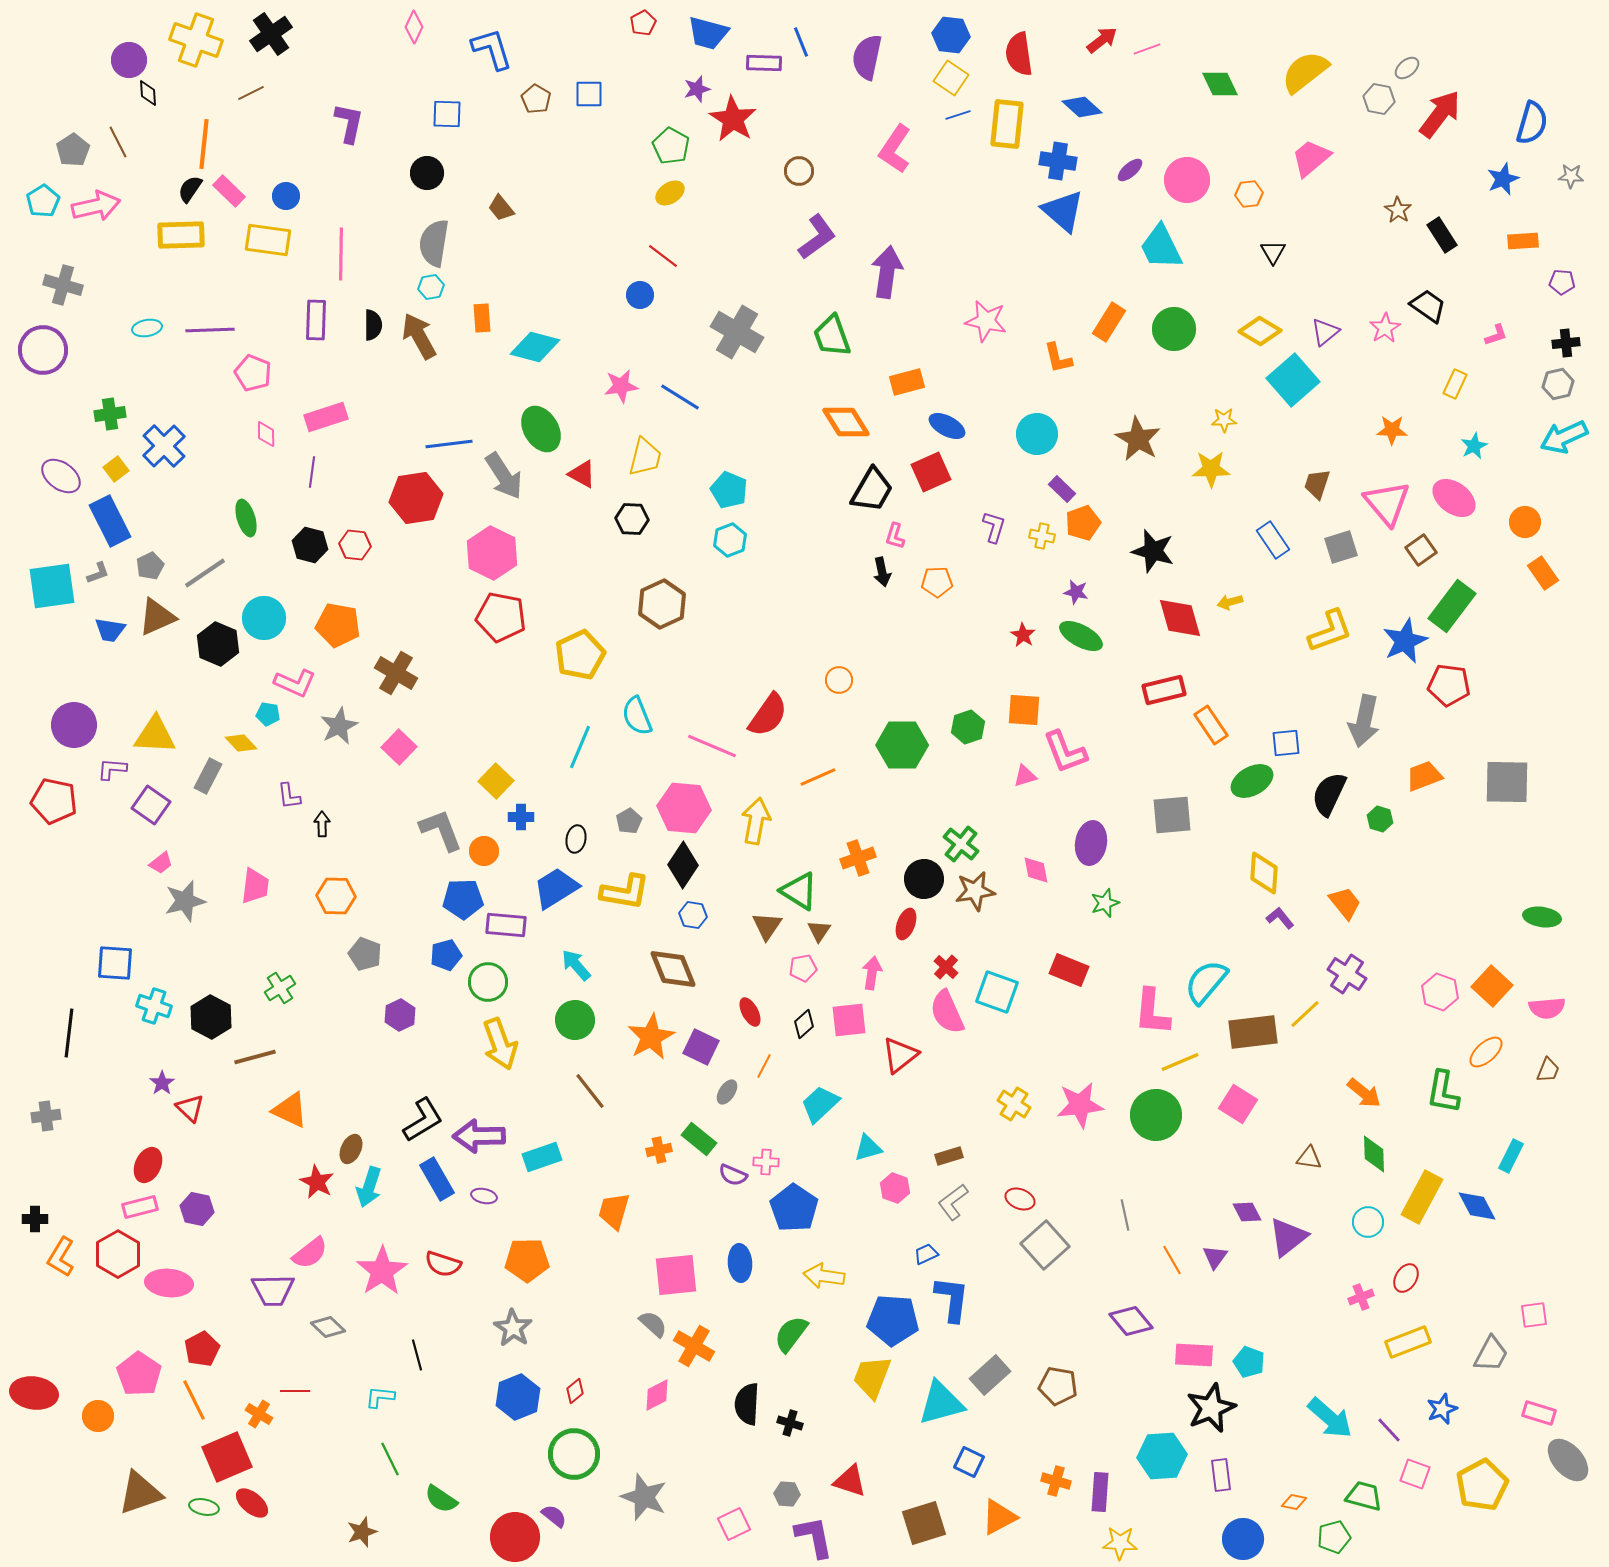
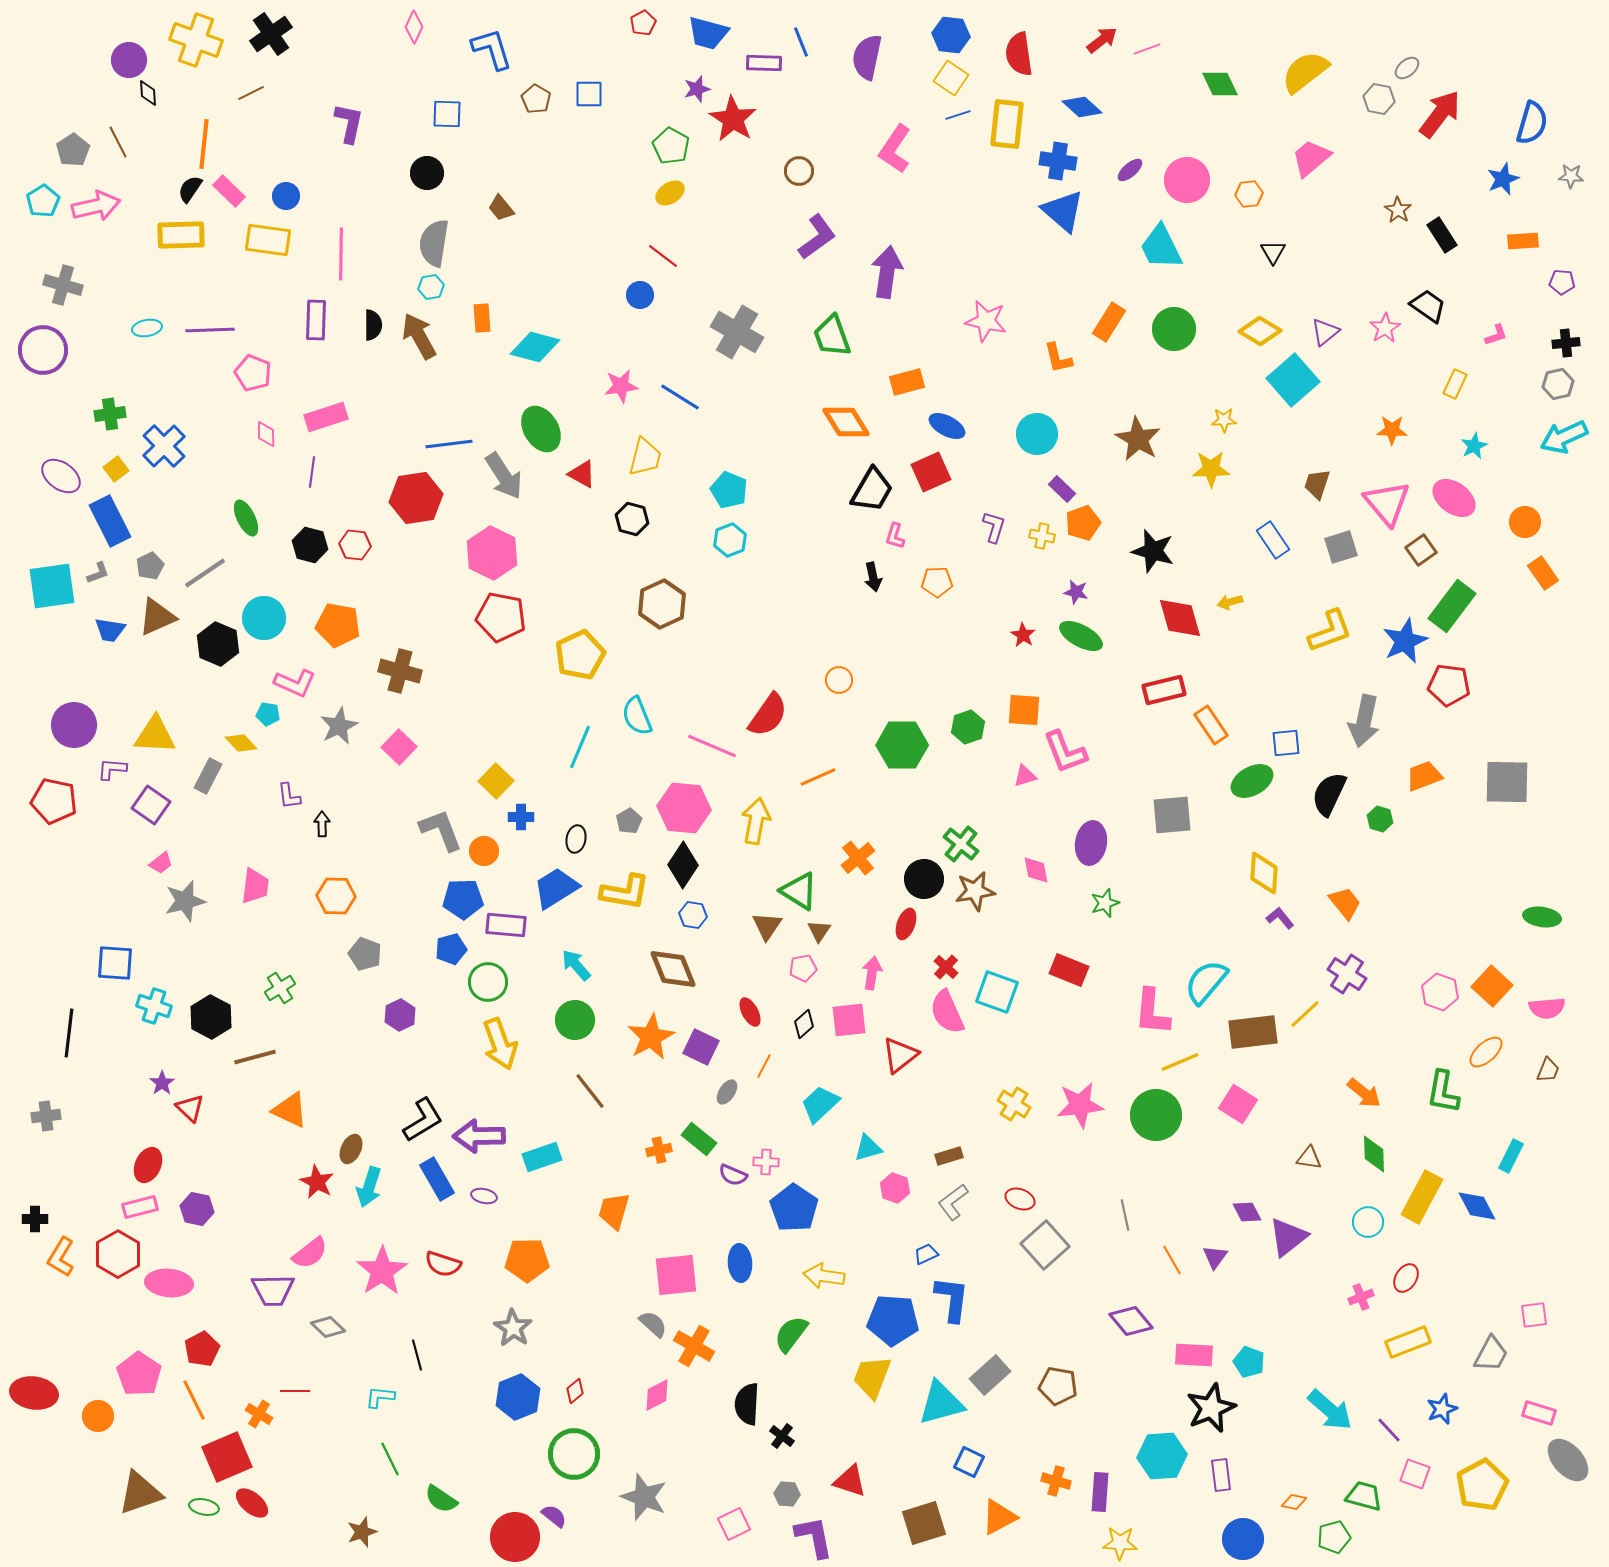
green ellipse at (246, 518): rotated 9 degrees counterclockwise
black hexagon at (632, 519): rotated 12 degrees clockwise
black arrow at (882, 572): moved 9 px left, 5 px down
brown cross at (396, 673): moved 4 px right, 2 px up; rotated 15 degrees counterclockwise
orange cross at (858, 858): rotated 20 degrees counterclockwise
blue pentagon at (446, 955): moved 5 px right, 6 px up
cyan arrow at (1330, 1418): moved 8 px up
black cross at (790, 1423): moved 8 px left, 13 px down; rotated 20 degrees clockwise
